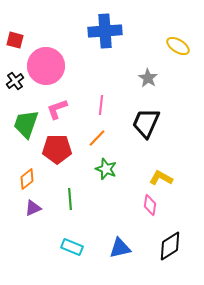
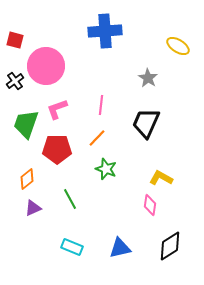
green line: rotated 25 degrees counterclockwise
